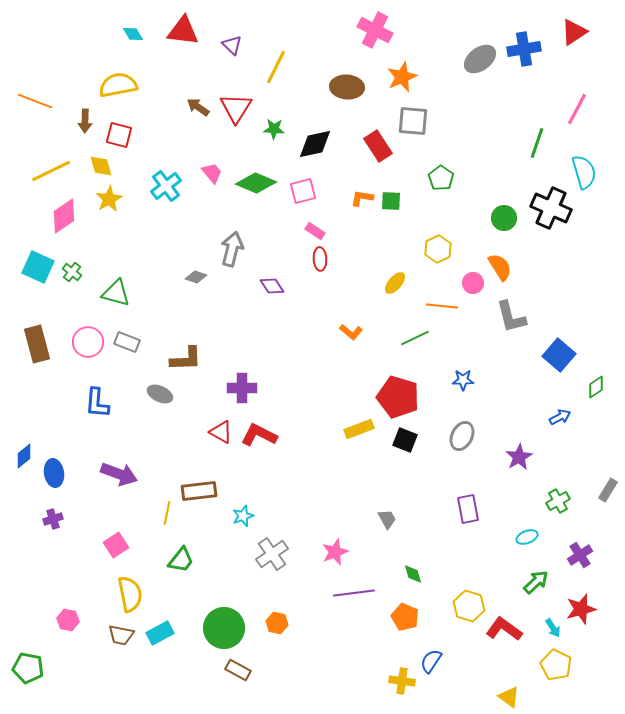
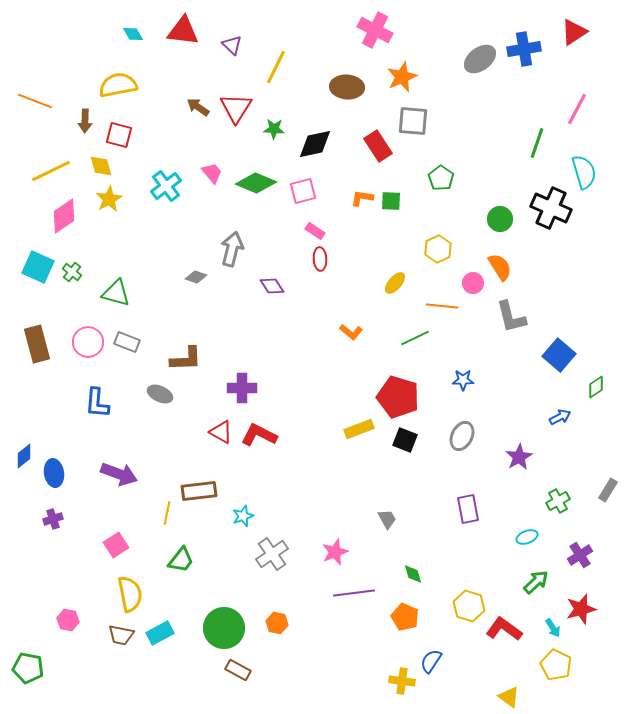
green circle at (504, 218): moved 4 px left, 1 px down
